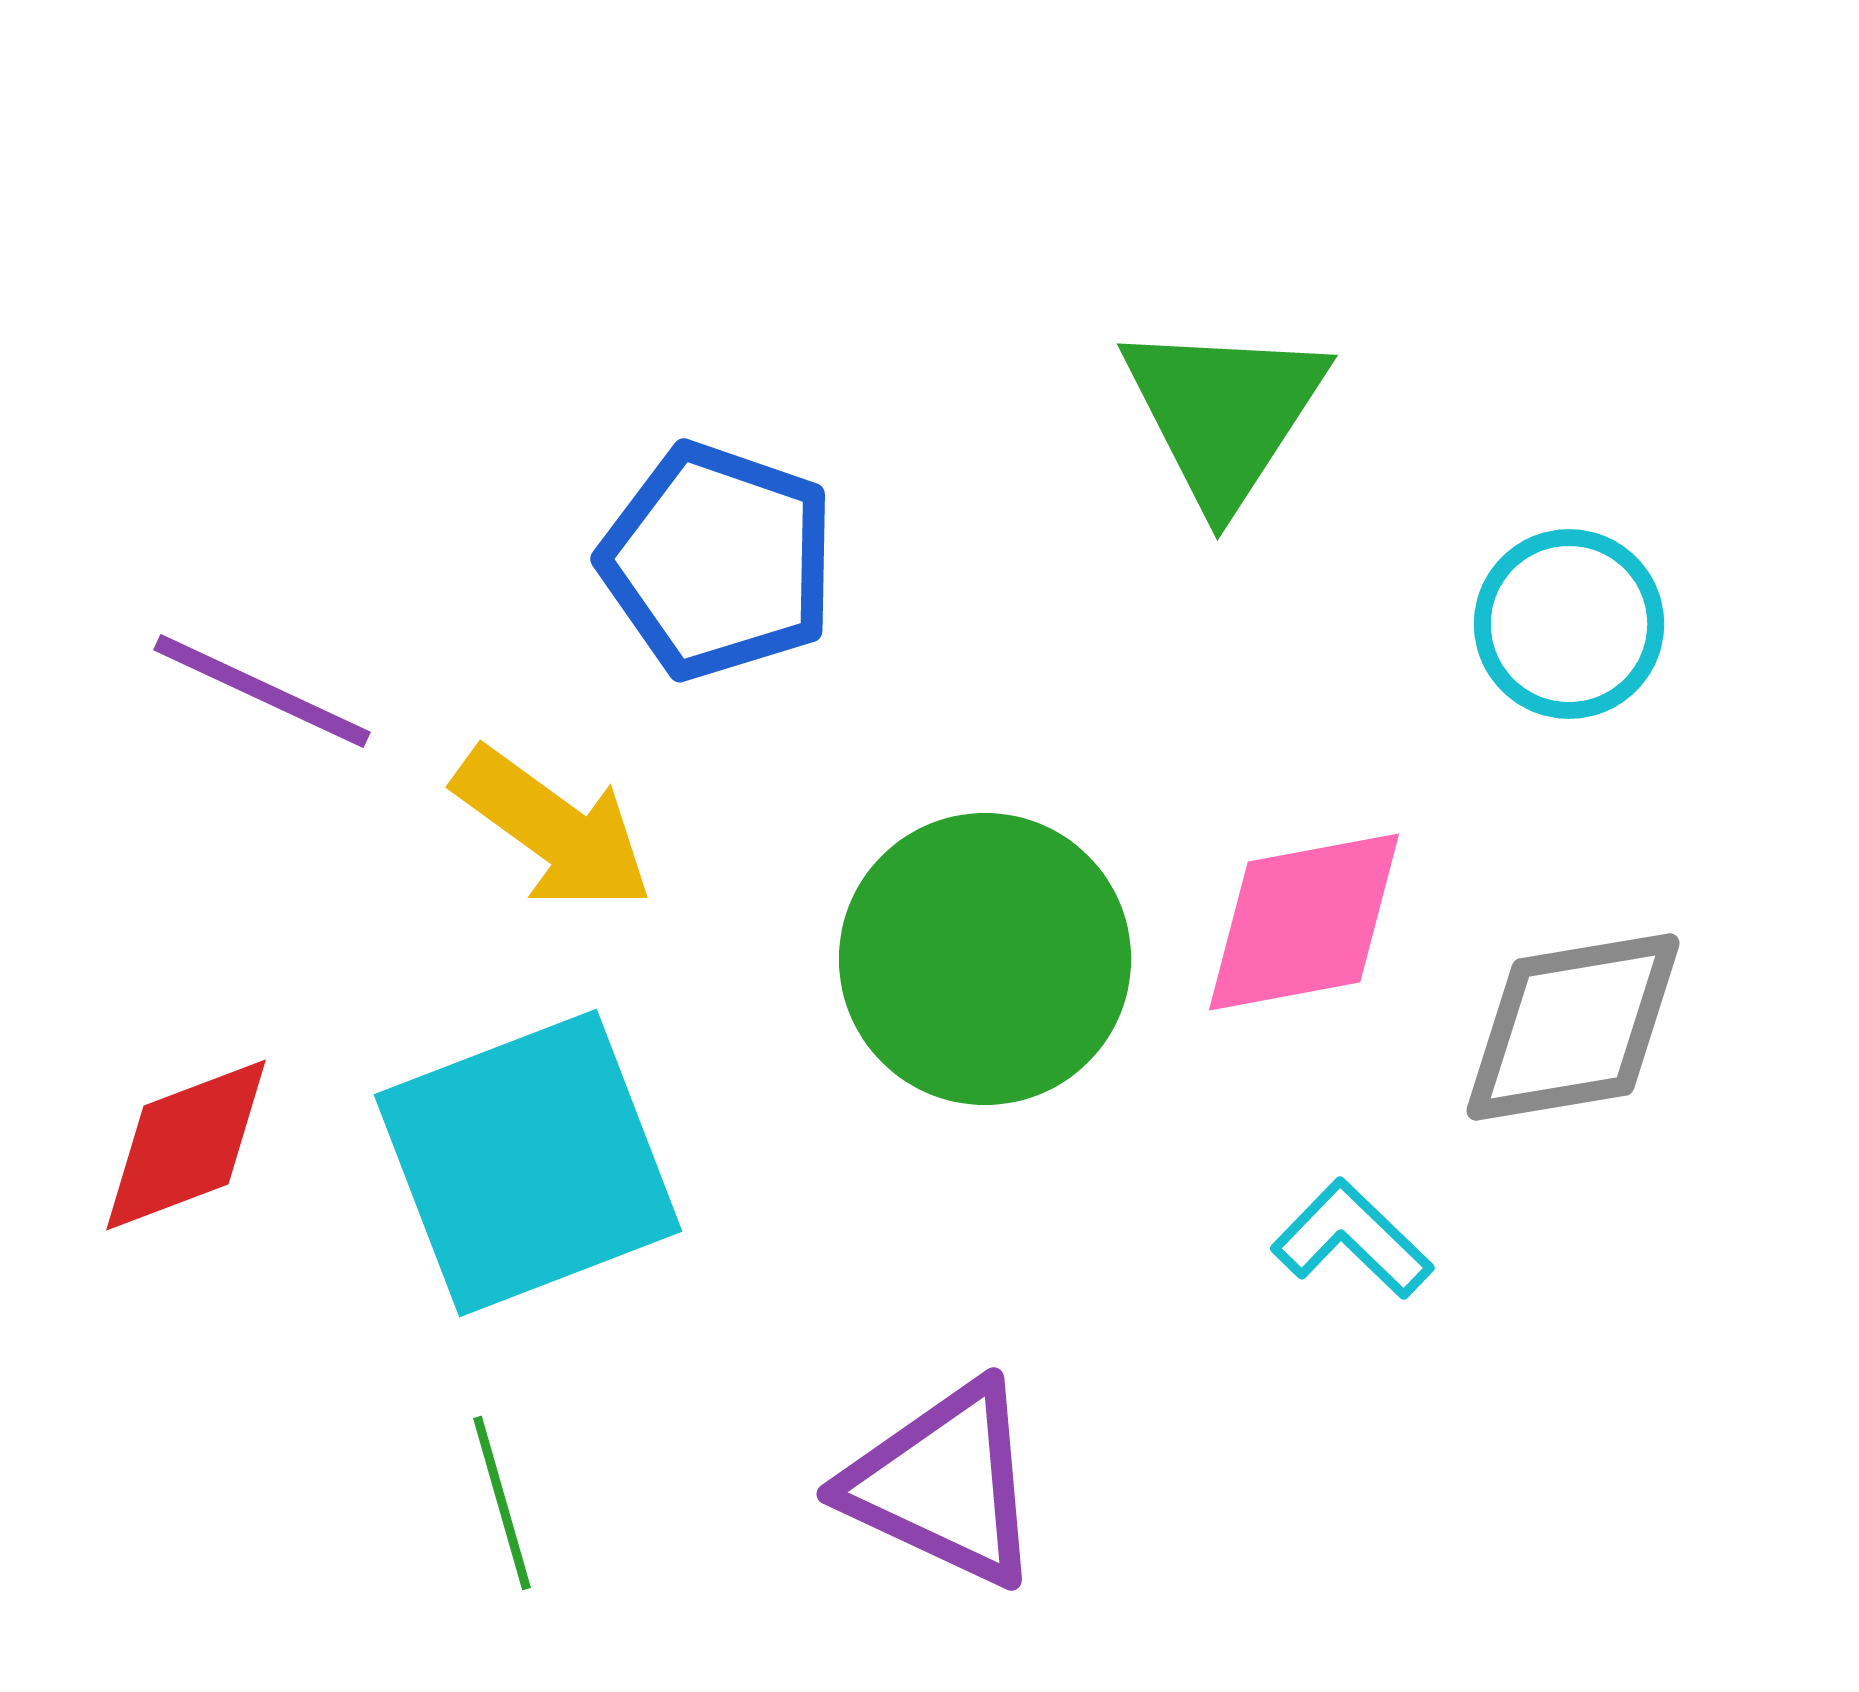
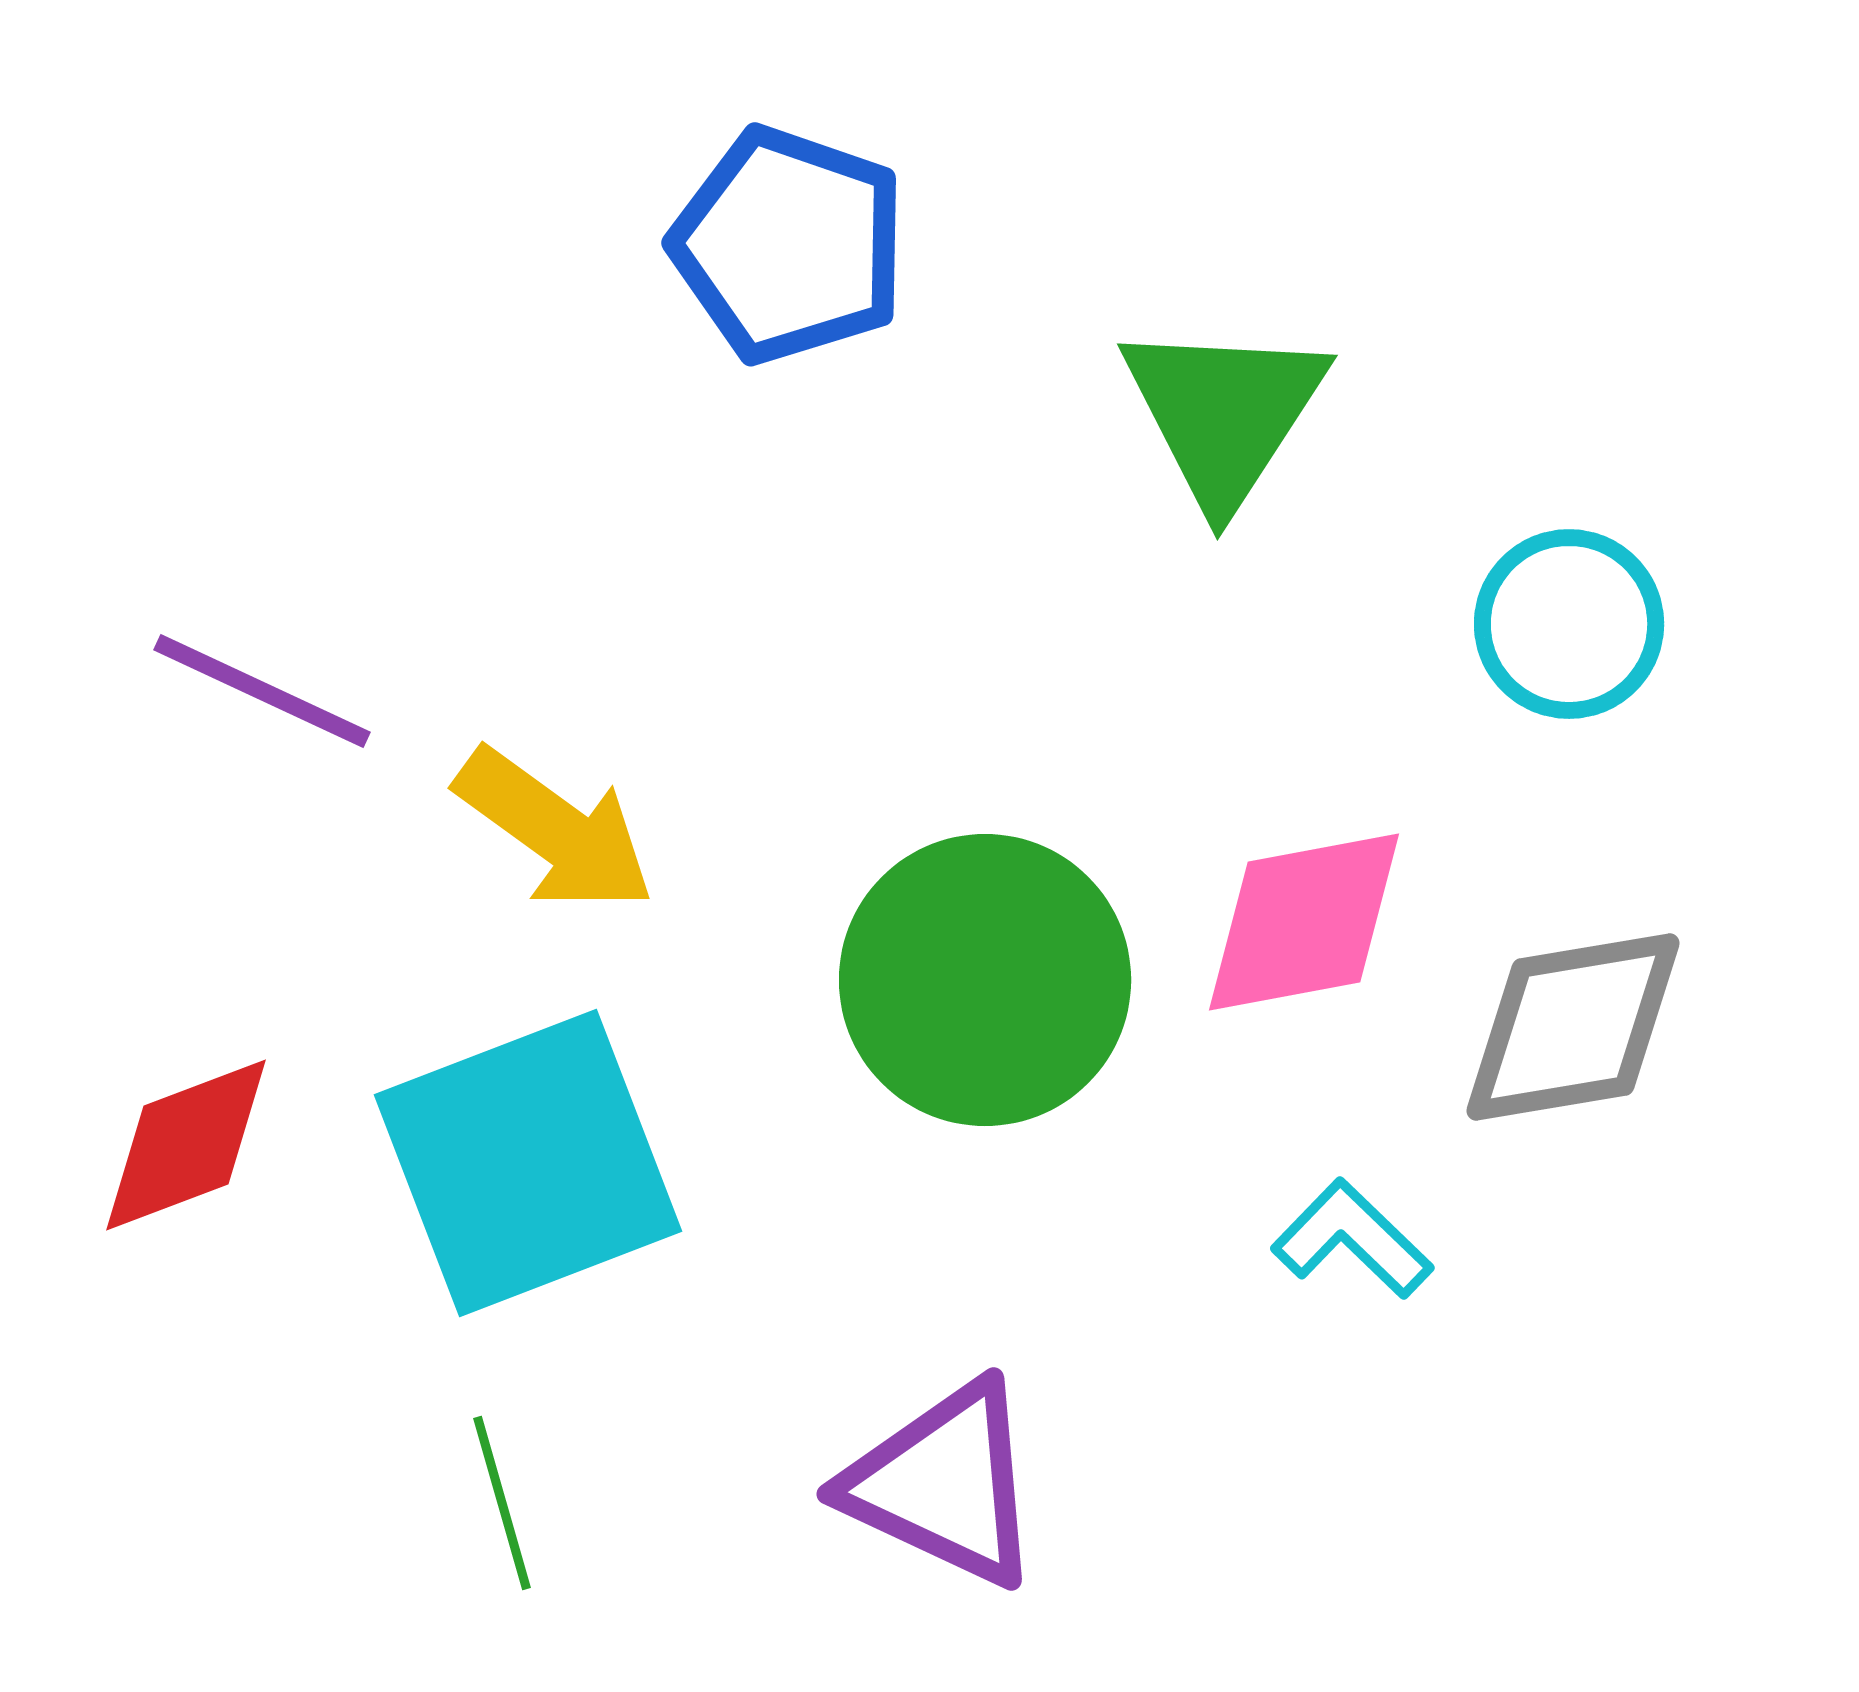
blue pentagon: moved 71 px right, 316 px up
yellow arrow: moved 2 px right, 1 px down
green circle: moved 21 px down
